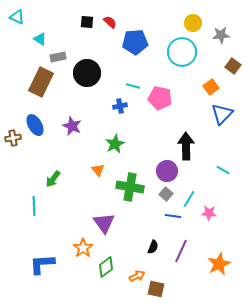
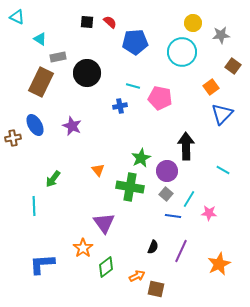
green star at (115, 144): moved 26 px right, 14 px down
